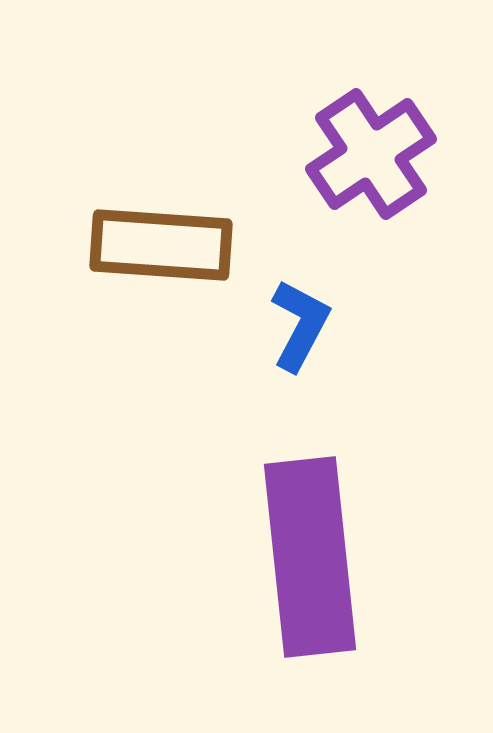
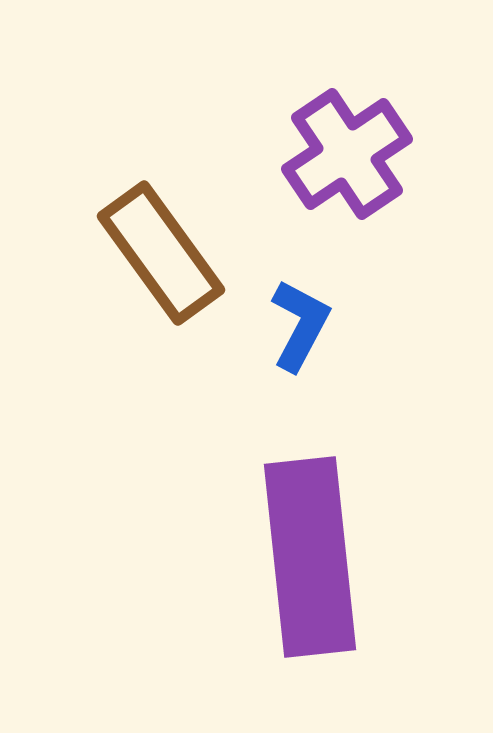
purple cross: moved 24 px left
brown rectangle: moved 8 px down; rotated 50 degrees clockwise
